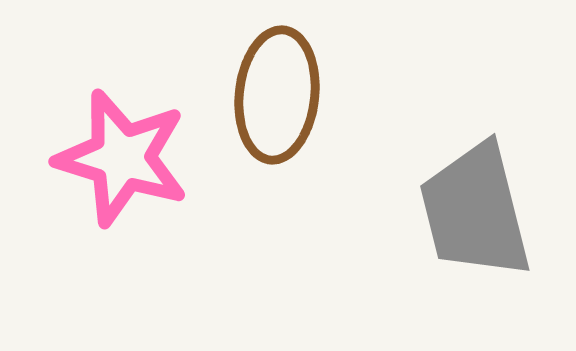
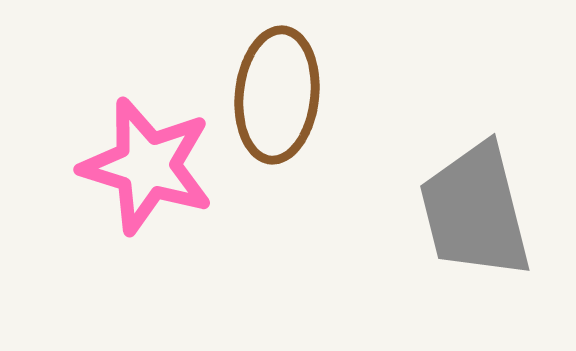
pink star: moved 25 px right, 8 px down
